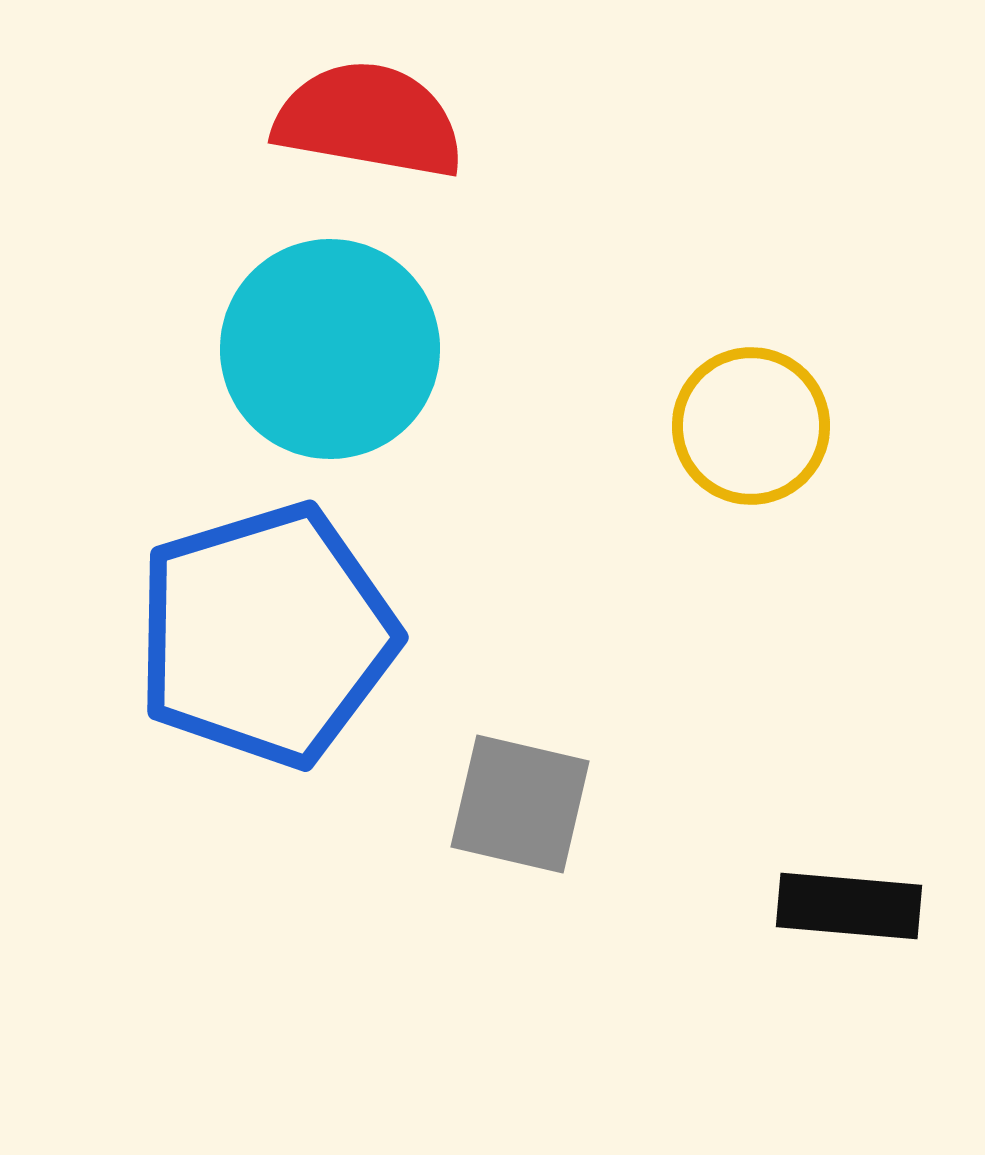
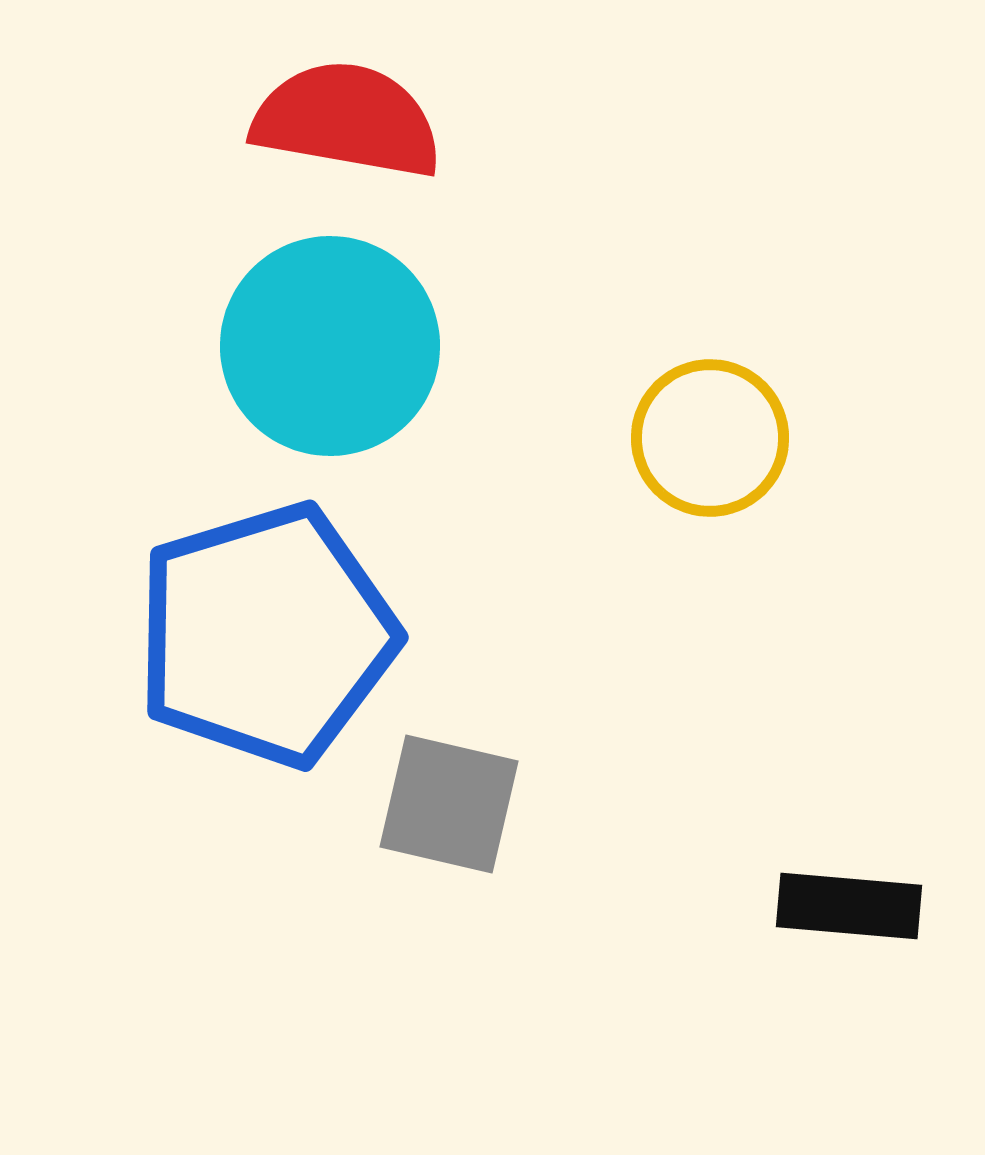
red semicircle: moved 22 px left
cyan circle: moved 3 px up
yellow circle: moved 41 px left, 12 px down
gray square: moved 71 px left
